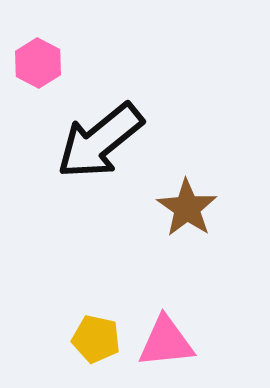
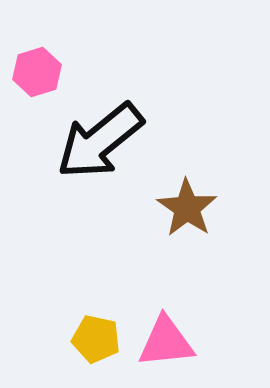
pink hexagon: moved 1 px left, 9 px down; rotated 15 degrees clockwise
